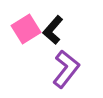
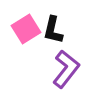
black L-shape: rotated 28 degrees counterclockwise
